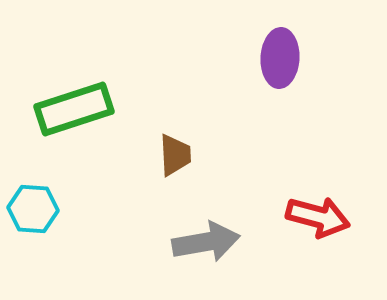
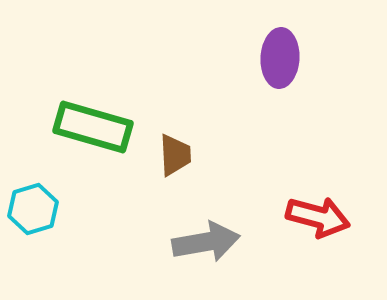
green rectangle: moved 19 px right, 18 px down; rotated 34 degrees clockwise
cyan hexagon: rotated 21 degrees counterclockwise
